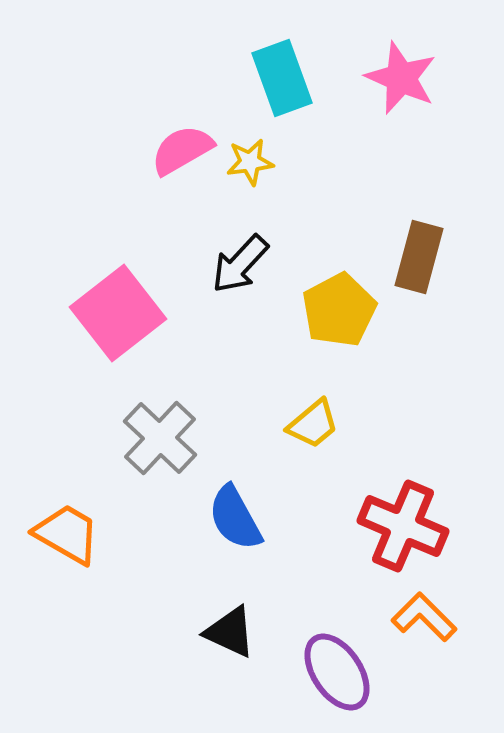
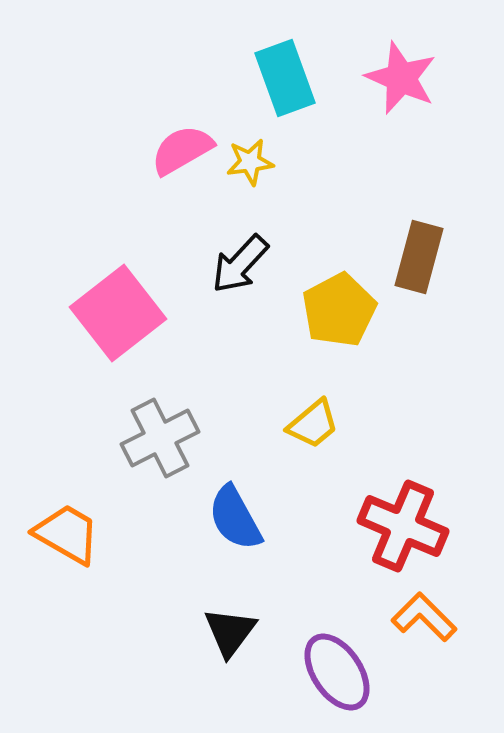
cyan rectangle: moved 3 px right
gray cross: rotated 20 degrees clockwise
black triangle: rotated 42 degrees clockwise
